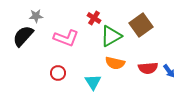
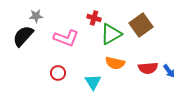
red cross: rotated 16 degrees counterclockwise
green triangle: moved 2 px up
